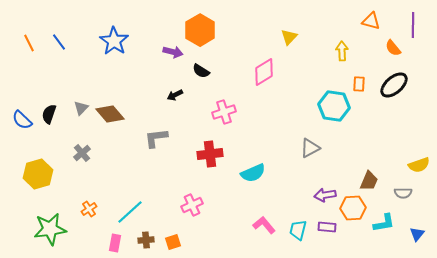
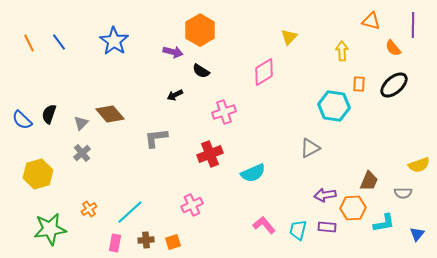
gray triangle at (81, 108): moved 15 px down
red cross at (210, 154): rotated 15 degrees counterclockwise
